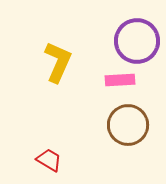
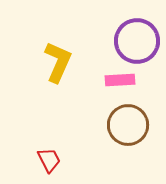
red trapezoid: rotated 32 degrees clockwise
